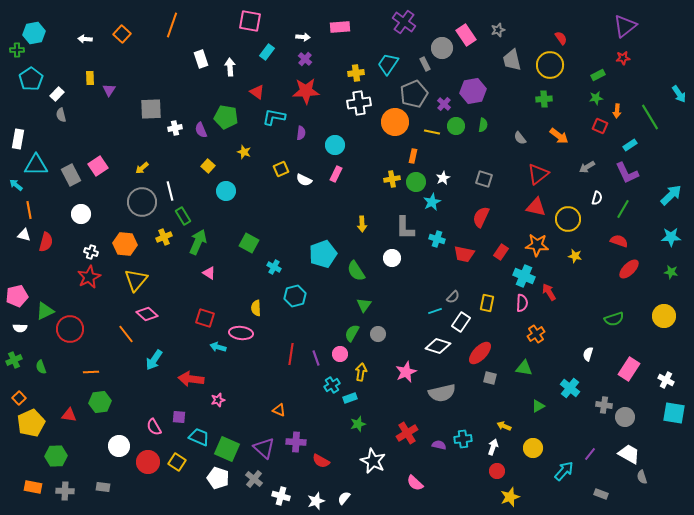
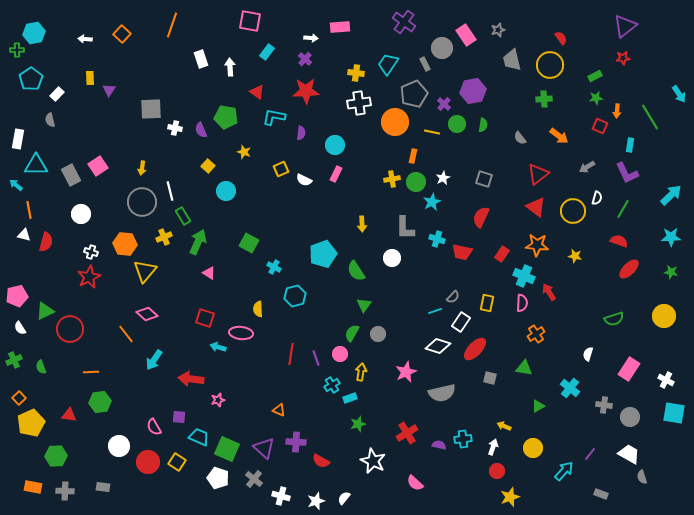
white arrow at (303, 37): moved 8 px right, 1 px down
yellow cross at (356, 73): rotated 14 degrees clockwise
green rectangle at (598, 75): moved 3 px left, 1 px down
gray semicircle at (61, 115): moved 11 px left, 5 px down
green circle at (456, 126): moved 1 px right, 2 px up
white cross at (175, 128): rotated 24 degrees clockwise
cyan rectangle at (630, 145): rotated 48 degrees counterclockwise
yellow arrow at (142, 168): rotated 40 degrees counterclockwise
red triangle at (536, 207): rotated 25 degrees clockwise
yellow circle at (568, 219): moved 5 px right, 8 px up
red rectangle at (501, 252): moved 1 px right, 2 px down
red trapezoid at (464, 254): moved 2 px left, 2 px up
yellow triangle at (136, 280): moved 9 px right, 9 px up
yellow semicircle at (256, 308): moved 2 px right, 1 px down
white semicircle at (20, 328): rotated 56 degrees clockwise
red ellipse at (480, 353): moved 5 px left, 4 px up
gray circle at (625, 417): moved 5 px right
